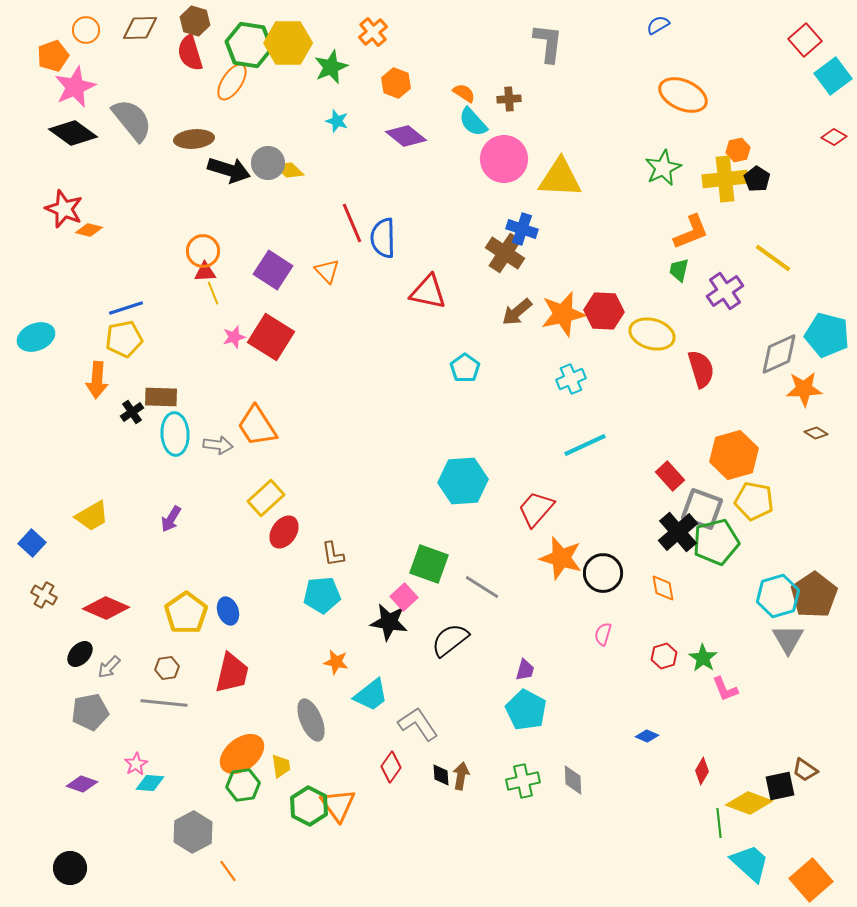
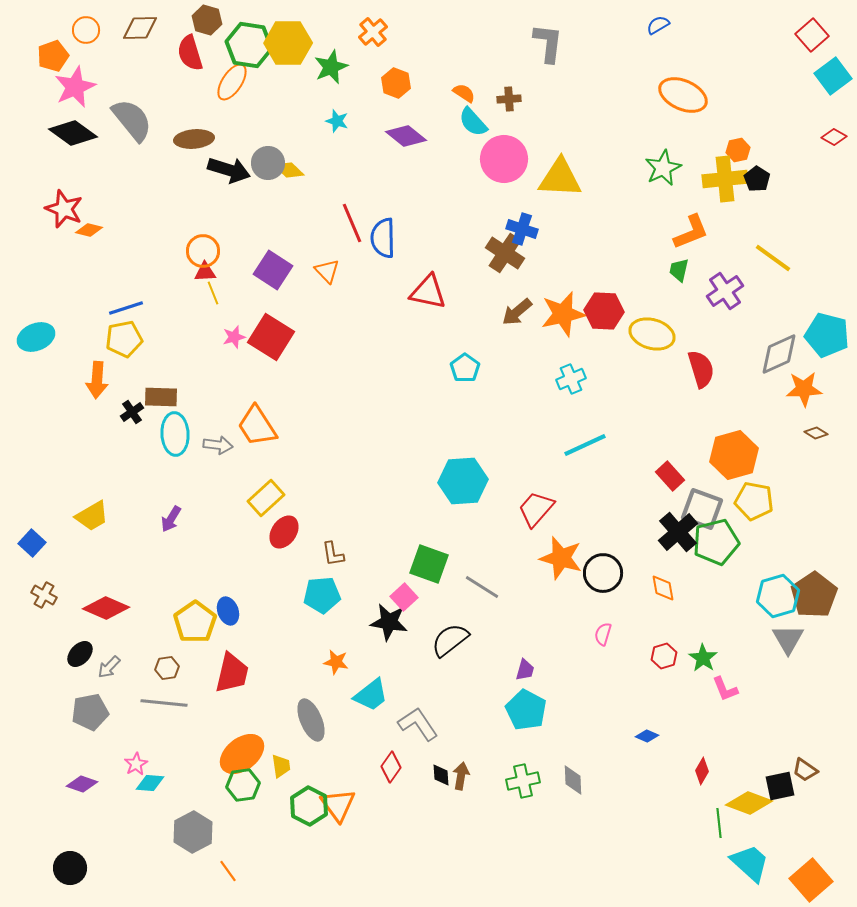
brown hexagon at (195, 21): moved 12 px right, 1 px up
red square at (805, 40): moved 7 px right, 5 px up
yellow pentagon at (186, 613): moved 9 px right, 9 px down
